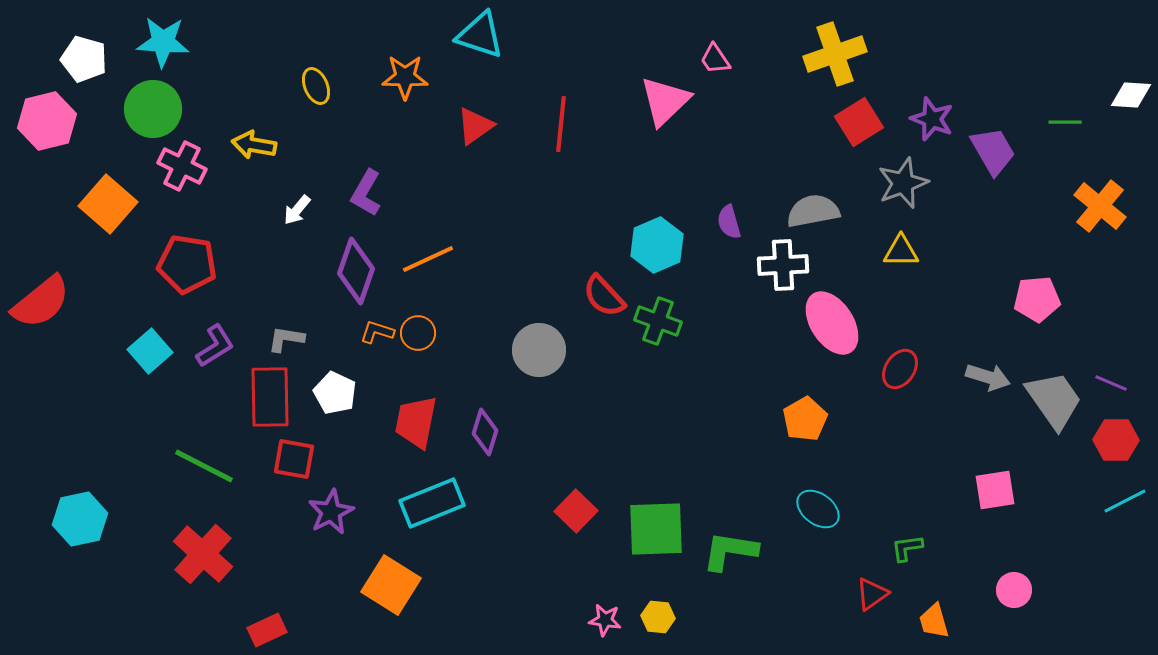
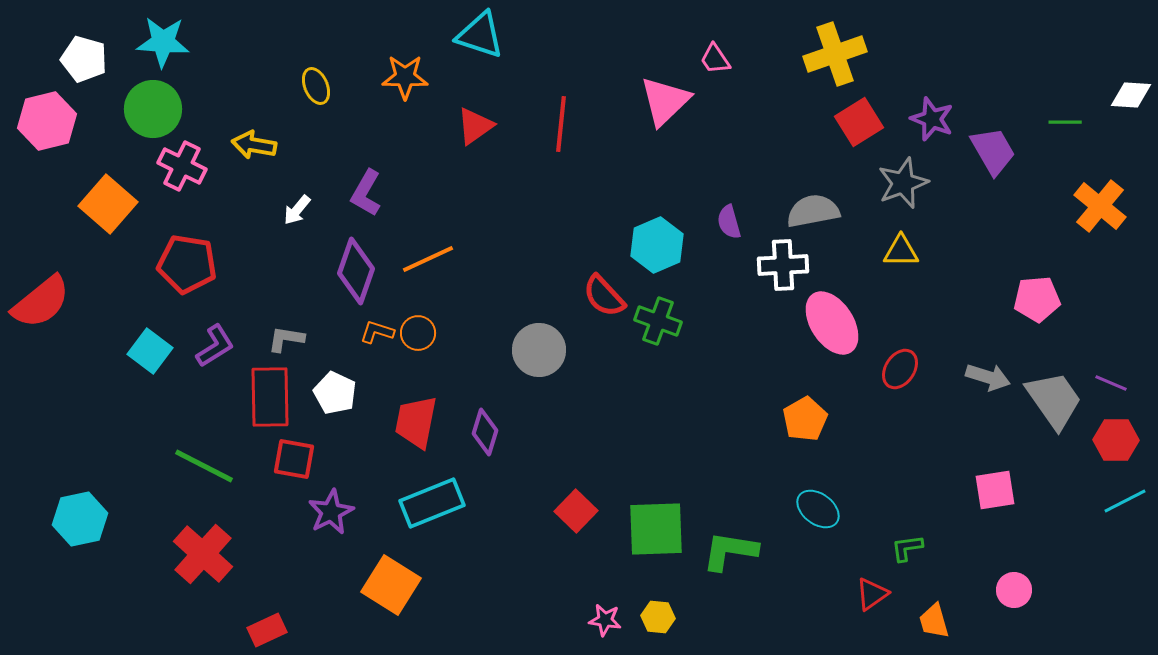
cyan square at (150, 351): rotated 12 degrees counterclockwise
